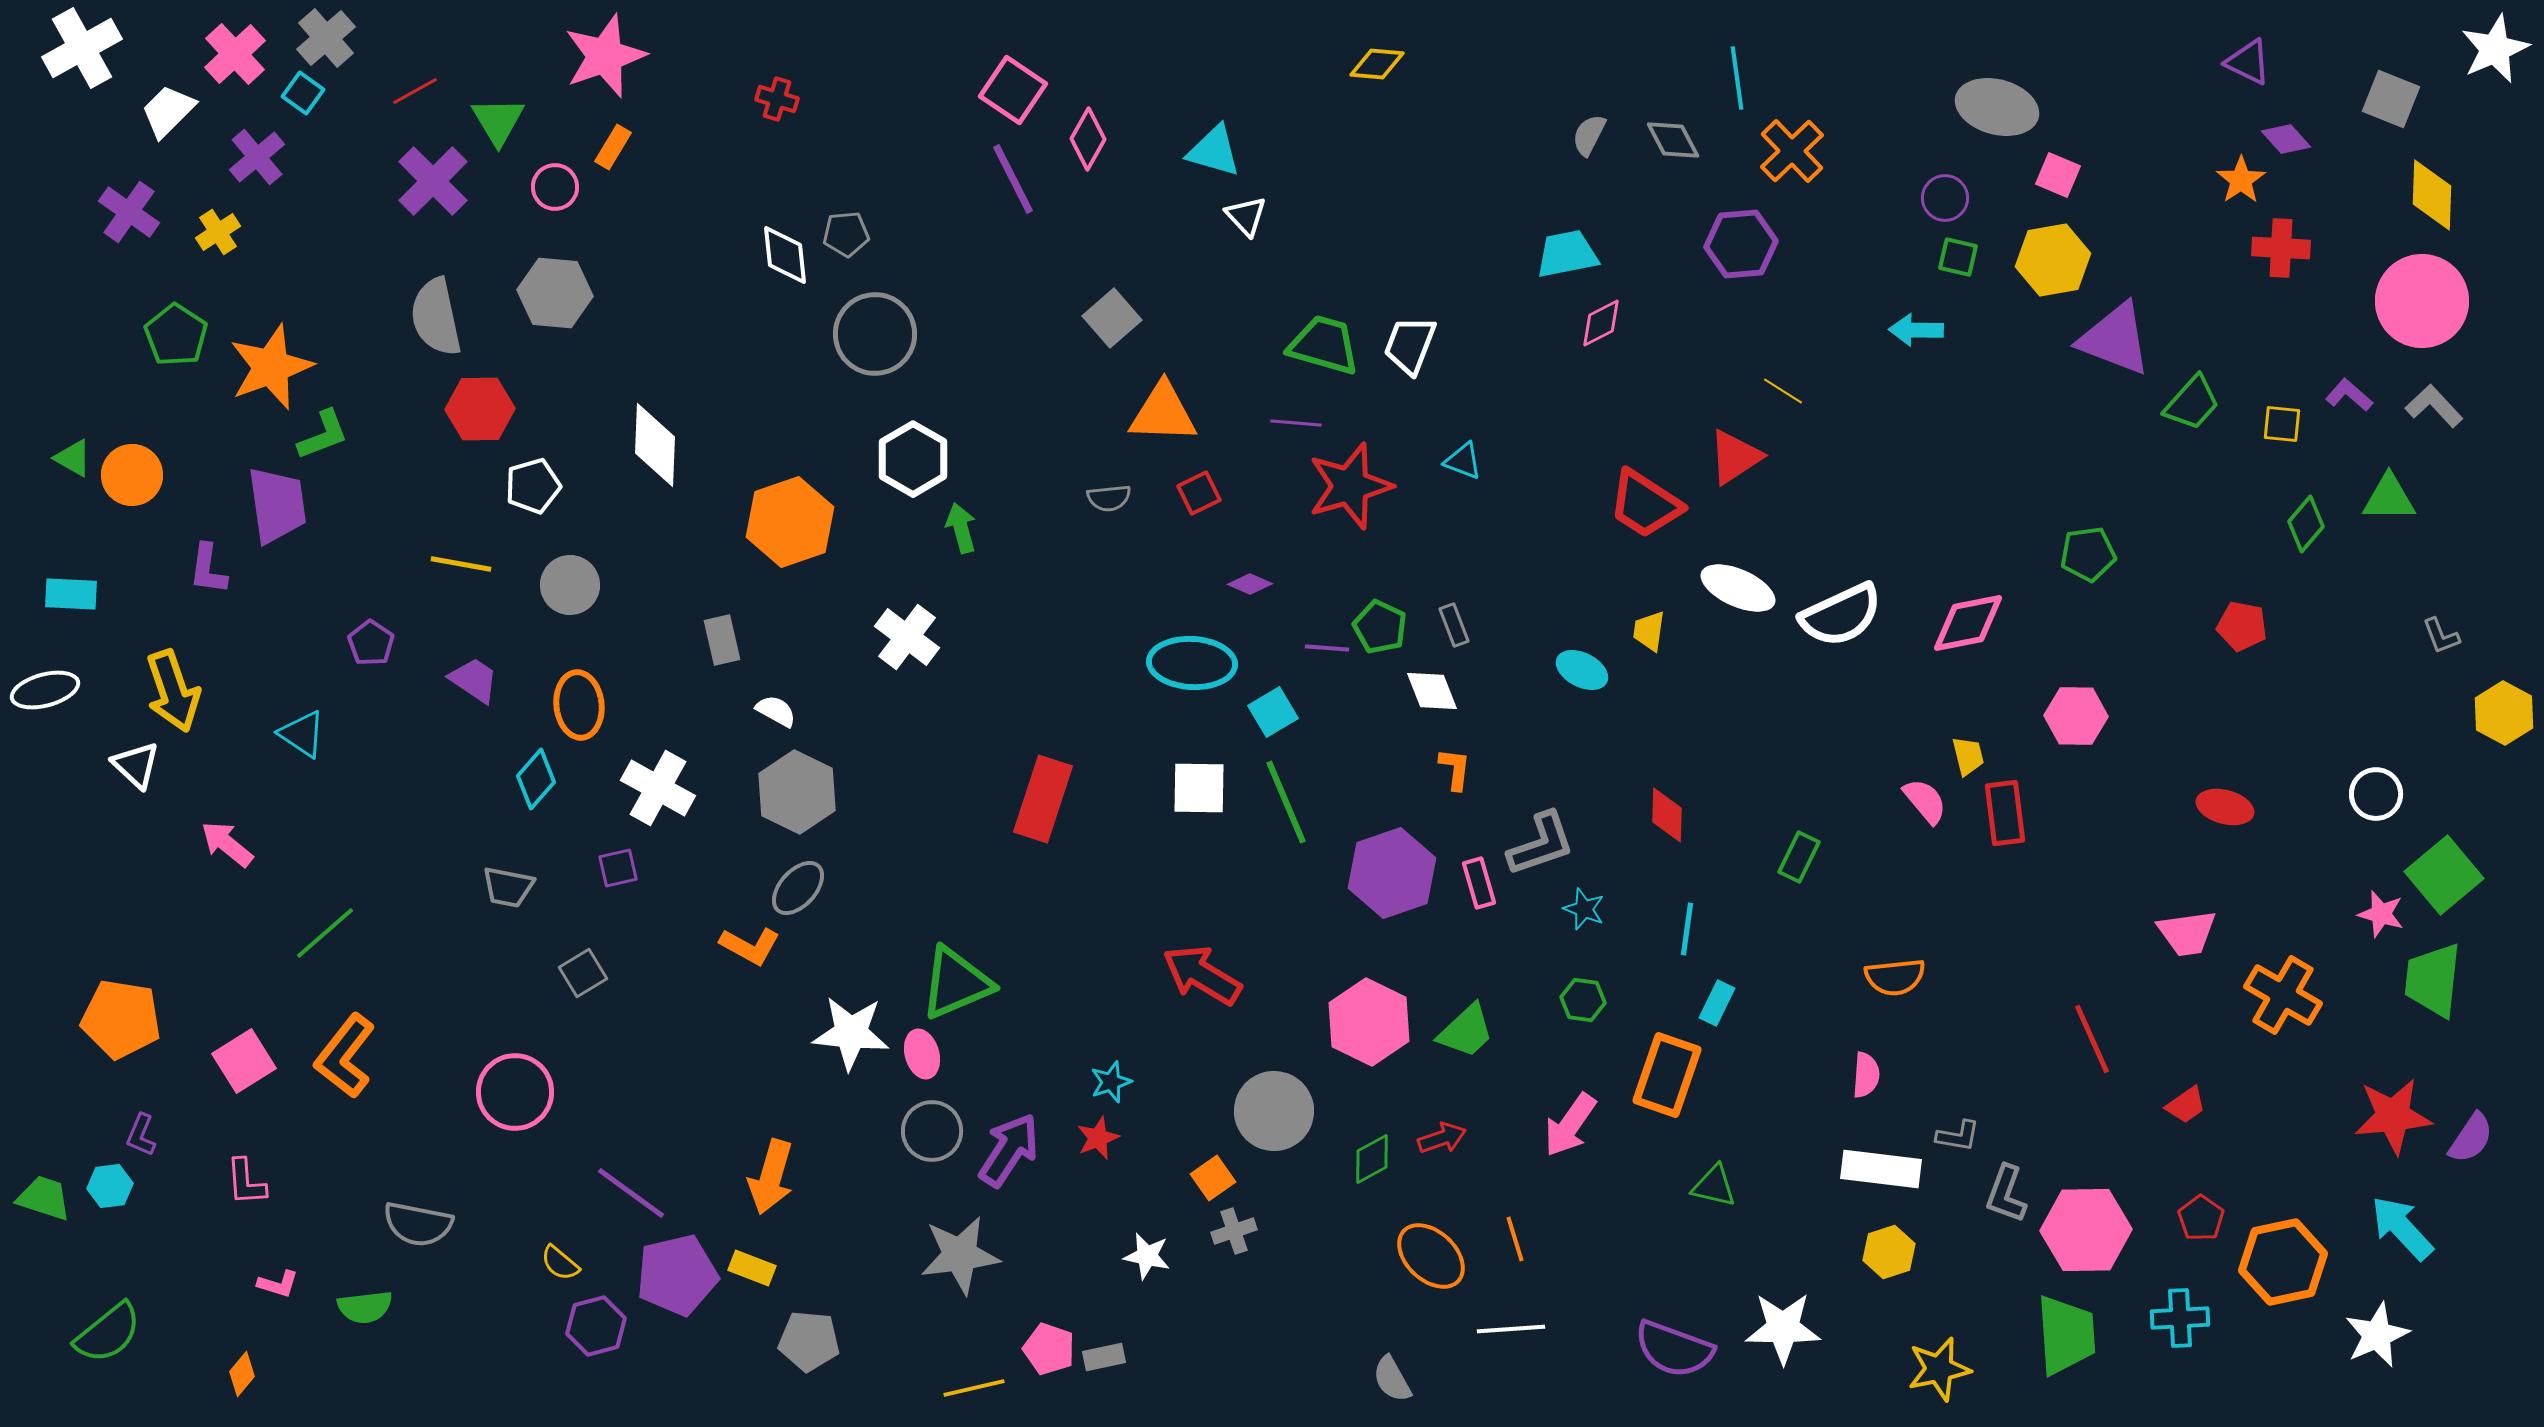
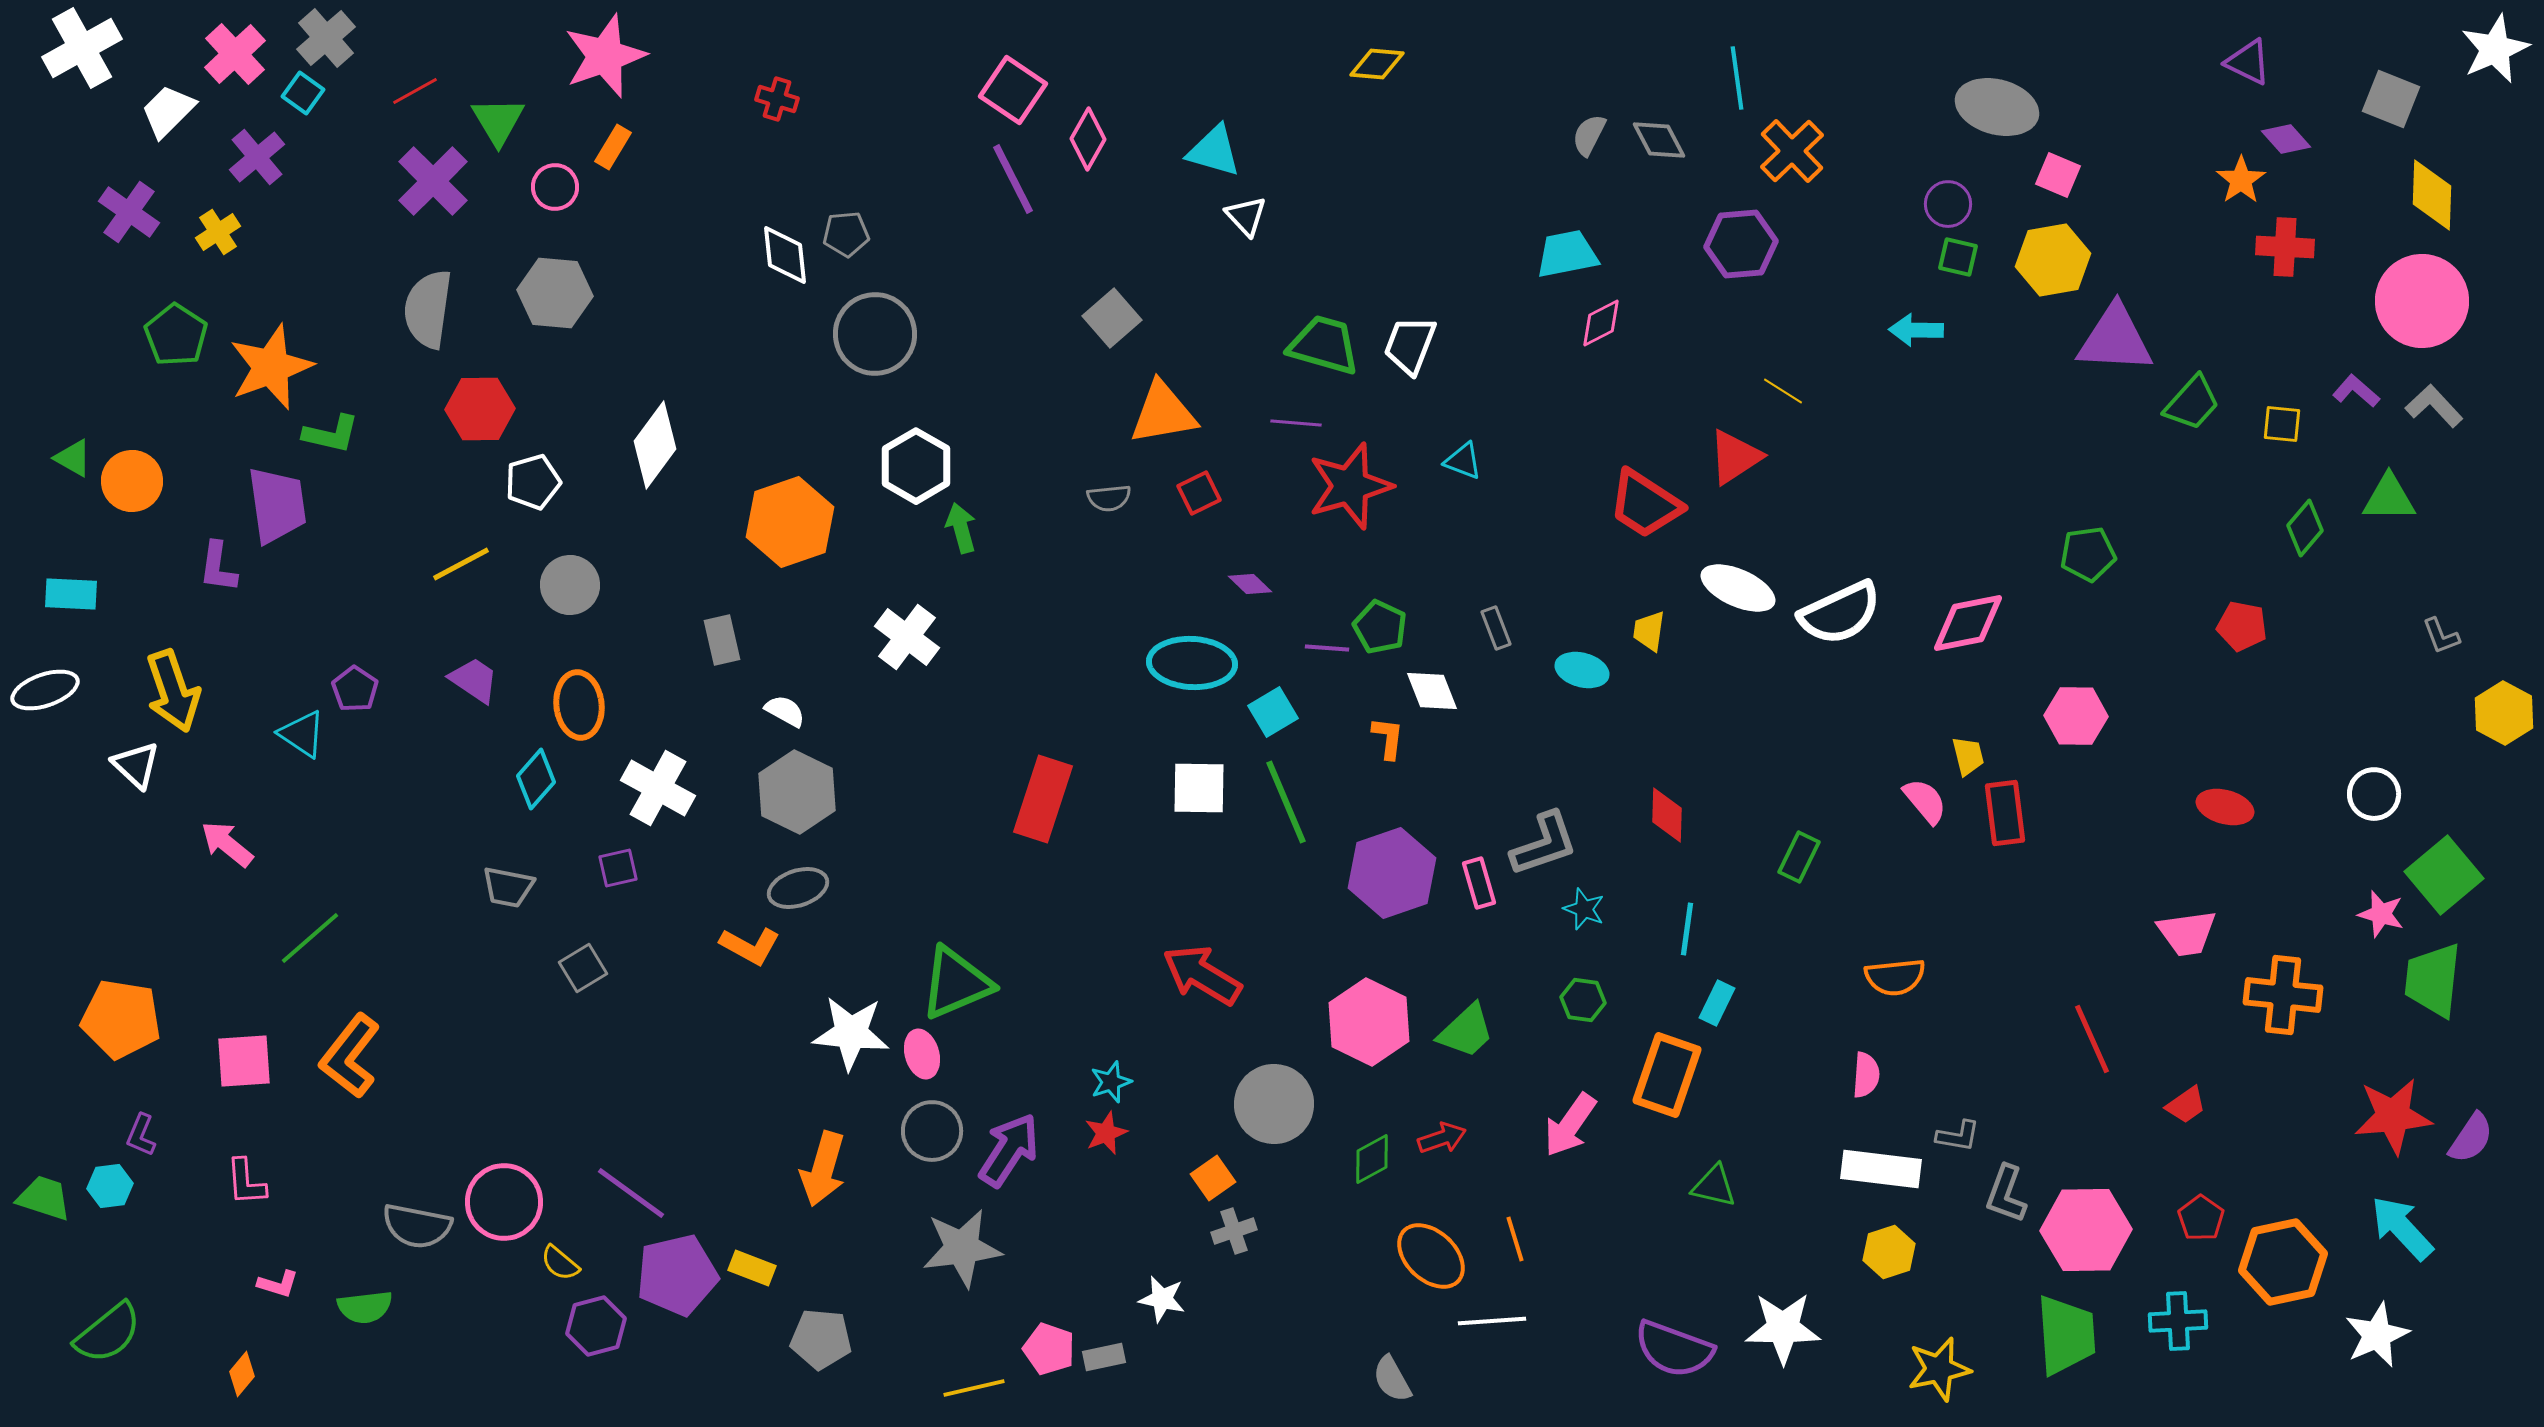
gray diamond at (1673, 140): moved 14 px left
purple circle at (1945, 198): moved 3 px right, 6 px down
red cross at (2281, 248): moved 4 px right, 1 px up
gray semicircle at (436, 317): moved 8 px left, 8 px up; rotated 20 degrees clockwise
purple triangle at (2115, 339): rotated 18 degrees counterclockwise
purple L-shape at (2349, 395): moved 7 px right, 4 px up
orange triangle at (1163, 413): rotated 12 degrees counterclockwise
green L-shape at (323, 435): moved 8 px right, 1 px up; rotated 34 degrees clockwise
white diamond at (655, 445): rotated 34 degrees clockwise
white hexagon at (913, 459): moved 3 px right, 7 px down
orange circle at (132, 475): moved 6 px down
white pentagon at (533, 486): moved 4 px up
green diamond at (2306, 524): moved 1 px left, 4 px down
yellow line at (461, 564): rotated 38 degrees counterclockwise
purple L-shape at (208, 569): moved 10 px right, 2 px up
purple diamond at (1250, 584): rotated 21 degrees clockwise
white semicircle at (1841, 615): moved 1 px left, 2 px up
gray rectangle at (1454, 625): moved 42 px right, 3 px down
purple pentagon at (371, 643): moved 16 px left, 46 px down
cyan ellipse at (1582, 670): rotated 12 degrees counterclockwise
white ellipse at (45, 690): rotated 4 degrees counterclockwise
white semicircle at (776, 711): moved 9 px right
orange L-shape at (1455, 769): moved 67 px left, 31 px up
white circle at (2376, 794): moved 2 px left
gray L-shape at (1541, 844): moved 3 px right
gray ellipse at (798, 888): rotated 30 degrees clockwise
green line at (325, 933): moved 15 px left, 5 px down
gray square at (583, 973): moved 5 px up
orange cross at (2283, 995): rotated 24 degrees counterclockwise
orange L-shape at (345, 1056): moved 5 px right
pink square at (244, 1061): rotated 28 degrees clockwise
pink circle at (515, 1092): moved 11 px left, 110 px down
gray circle at (1274, 1111): moved 7 px up
red star at (1098, 1138): moved 8 px right, 5 px up
orange arrow at (771, 1177): moved 52 px right, 8 px up
gray semicircle at (418, 1224): moved 1 px left, 2 px down
gray star at (960, 1255): moved 2 px right, 7 px up
white star at (1147, 1256): moved 15 px right, 43 px down
cyan cross at (2180, 1318): moved 2 px left, 3 px down
white line at (1511, 1329): moved 19 px left, 8 px up
gray pentagon at (809, 1341): moved 12 px right, 2 px up
